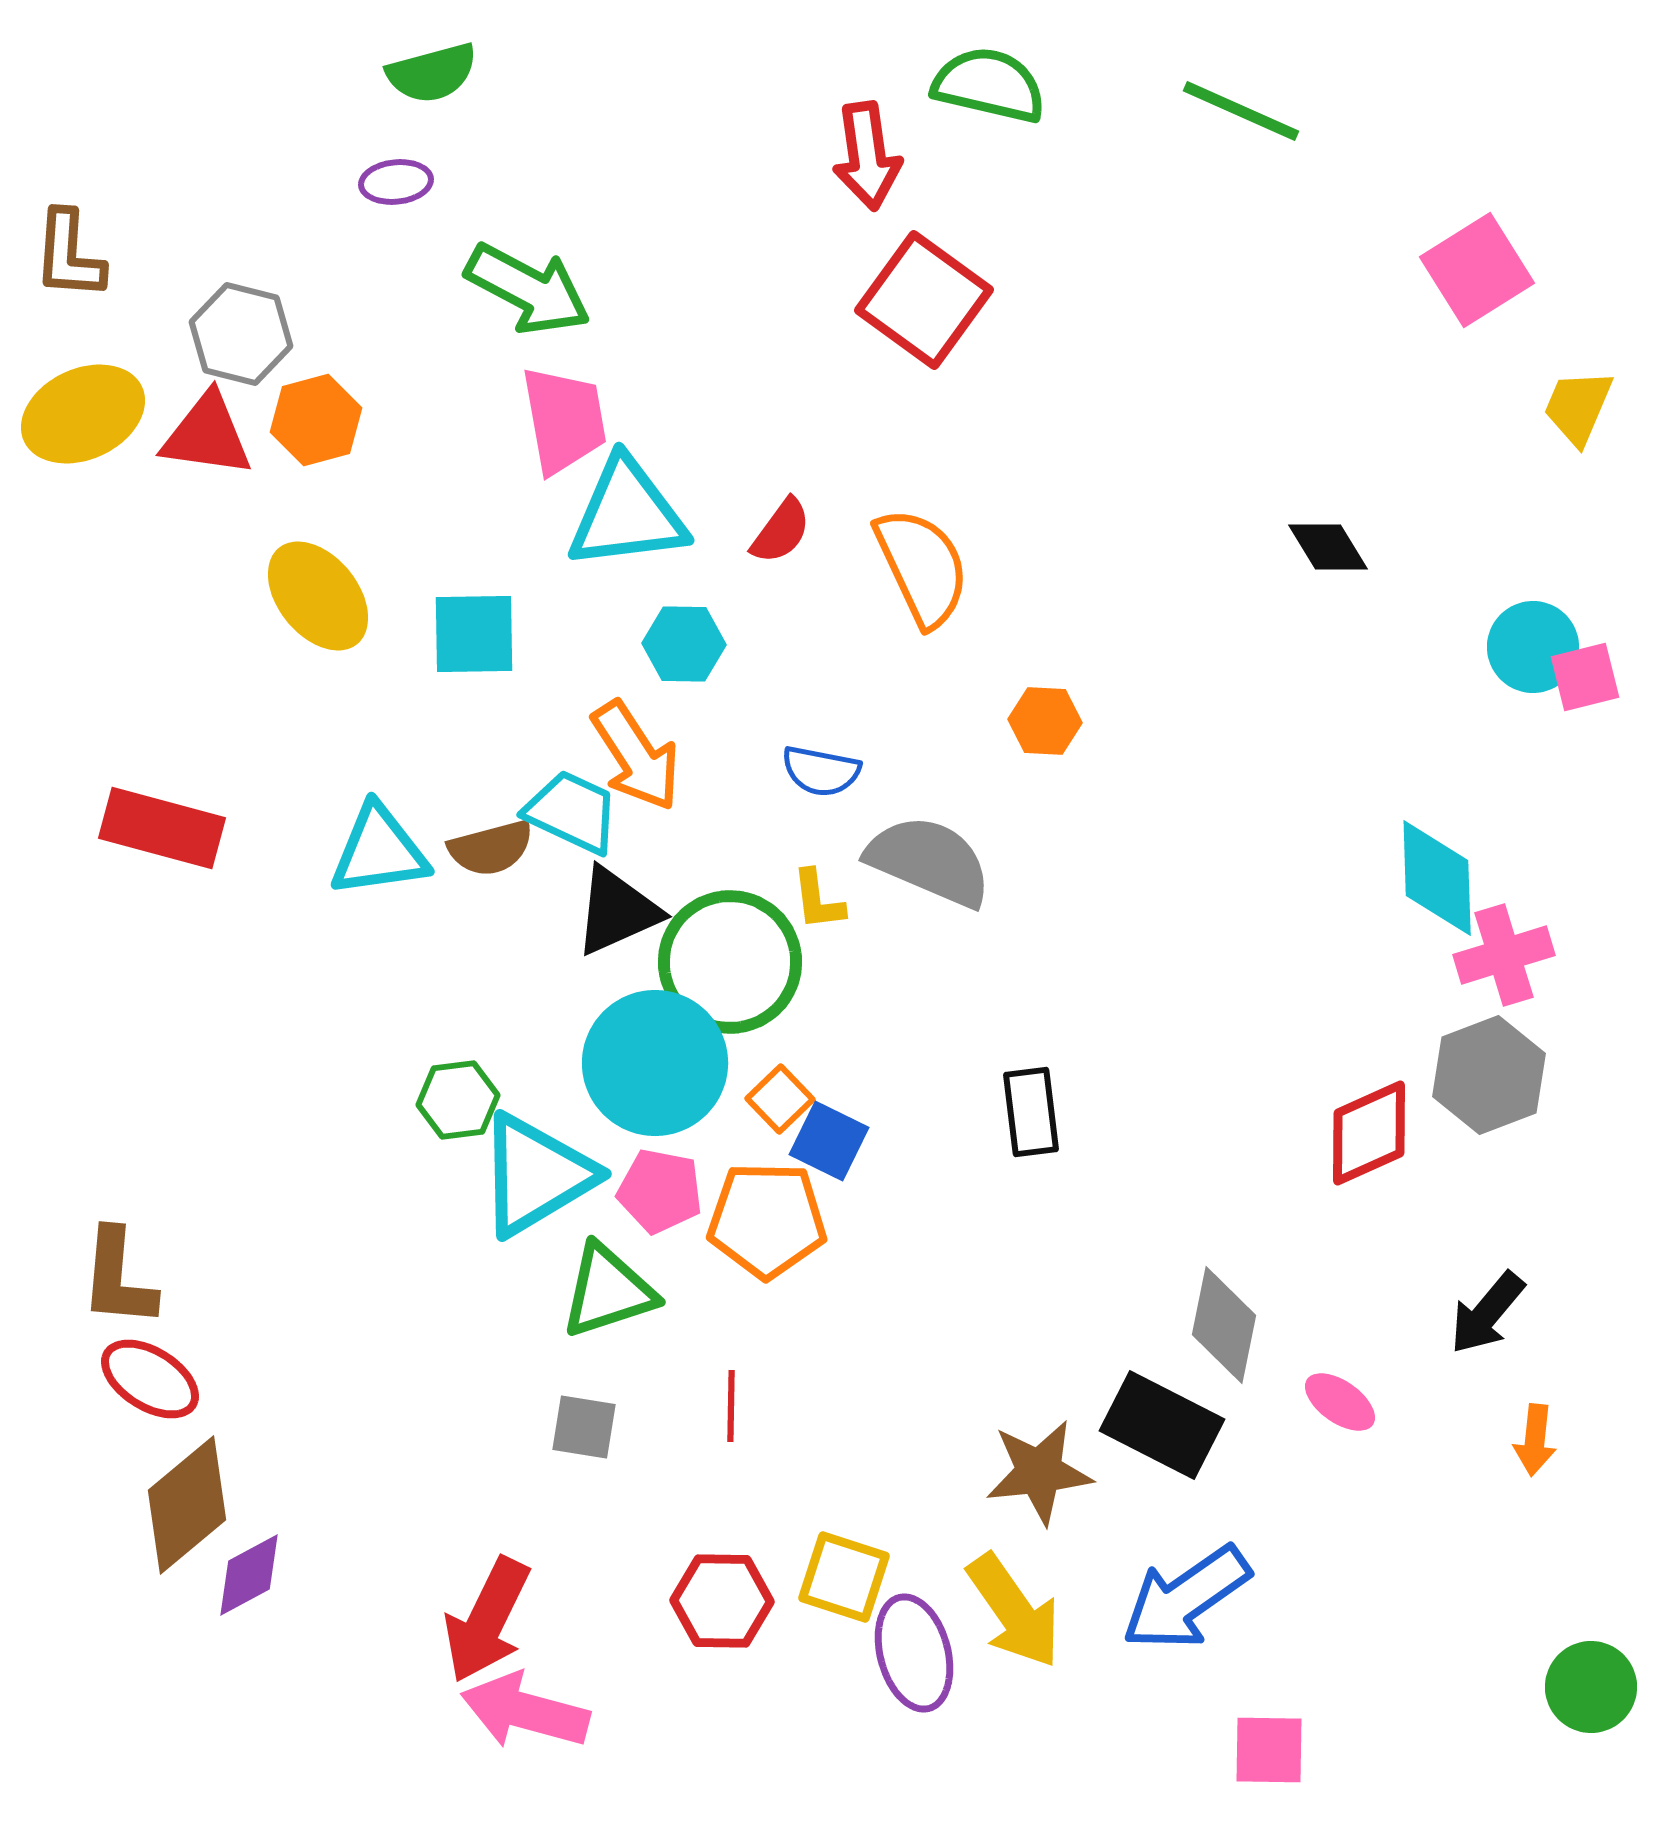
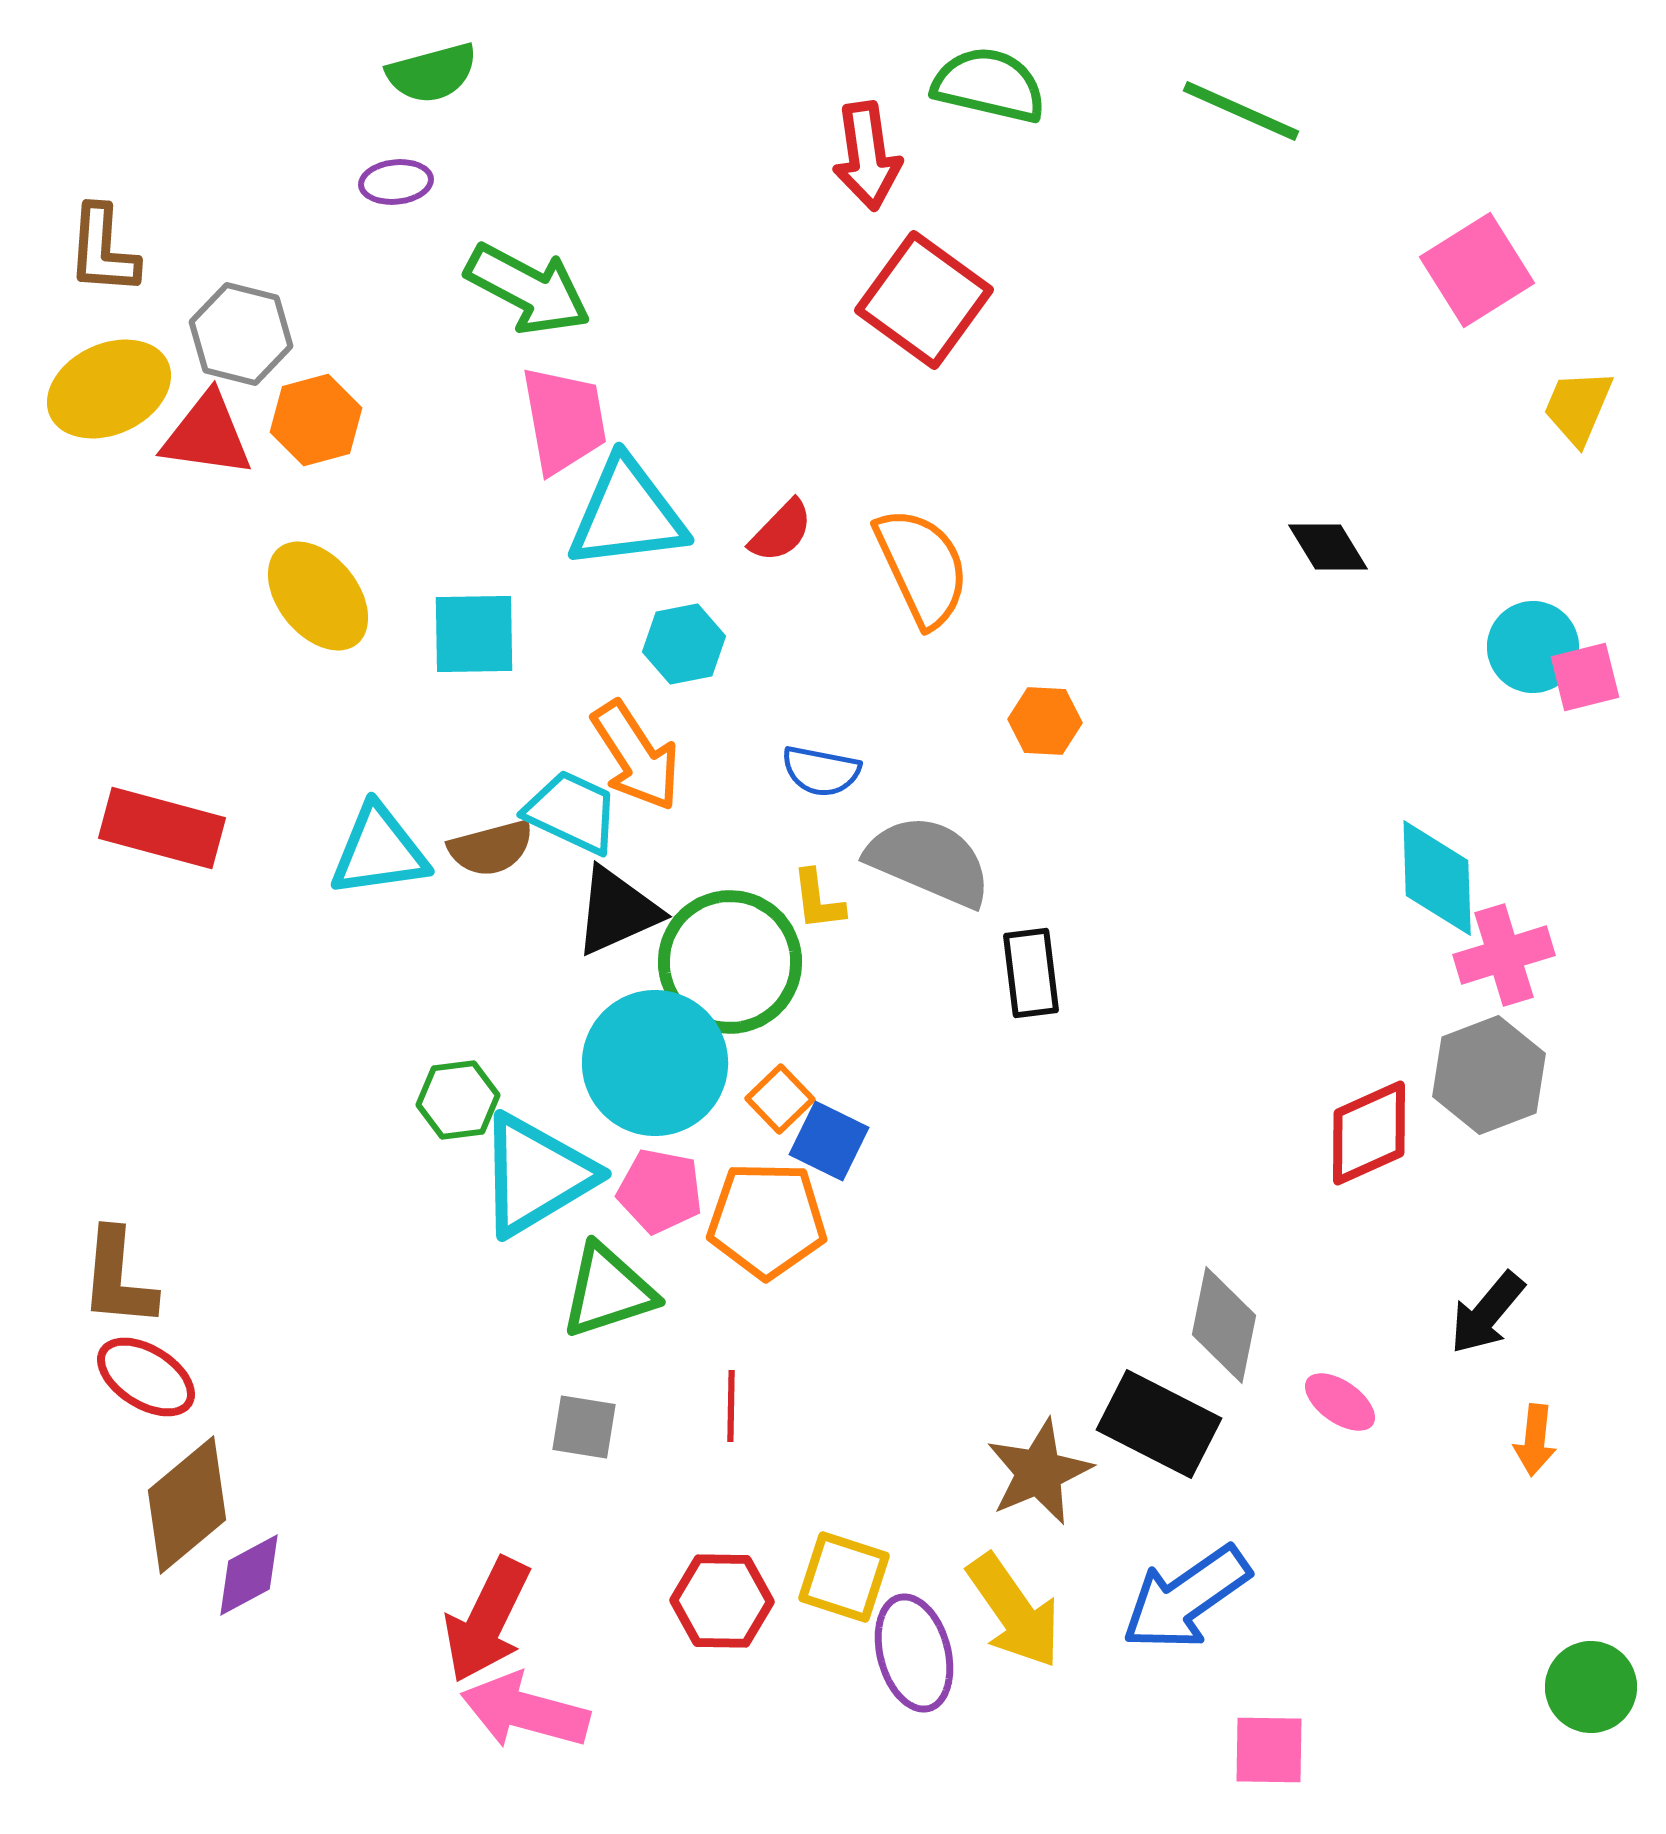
brown L-shape at (69, 255): moved 34 px right, 5 px up
yellow ellipse at (83, 414): moved 26 px right, 25 px up
red semicircle at (781, 531): rotated 8 degrees clockwise
cyan hexagon at (684, 644): rotated 12 degrees counterclockwise
black rectangle at (1031, 1112): moved 139 px up
red ellipse at (150, 1379): moved 4 px left, 2 px up
black rectangle at (1162, 1425): moved 3 px left, 1 px up
brown star at (1039, 1472): rotated 17 degrees counterclockwise
